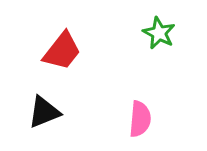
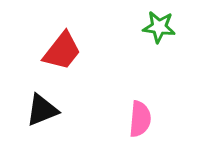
green star: moved 6 px up; rotated 20 degrees counterclockwise
black triangle: moved 2 px left, 2 px up
